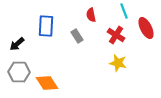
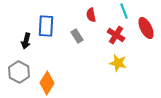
black arrow: moved 9 px right, 3 px up; rotated 35 degrees counterclockwise
gray hexagon: rotated 25 degrees clockwise
orange diamond: rotated 65 degrees clockwise
